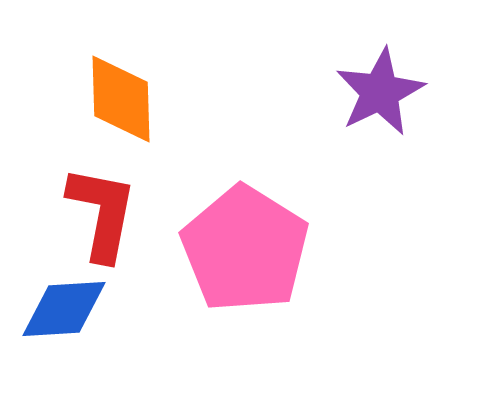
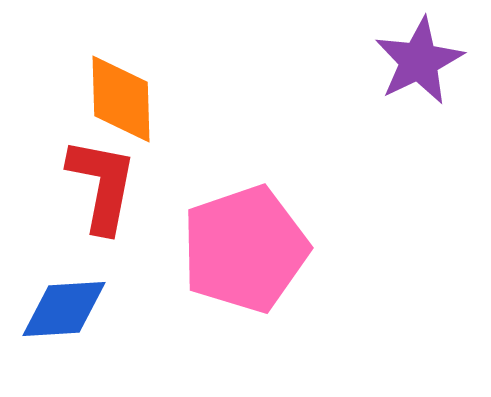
purple star: moved 39 px right, 31 px up
red L-shape: moved 28 px up
pink pentagon: rotated 21 degrees clockwise
